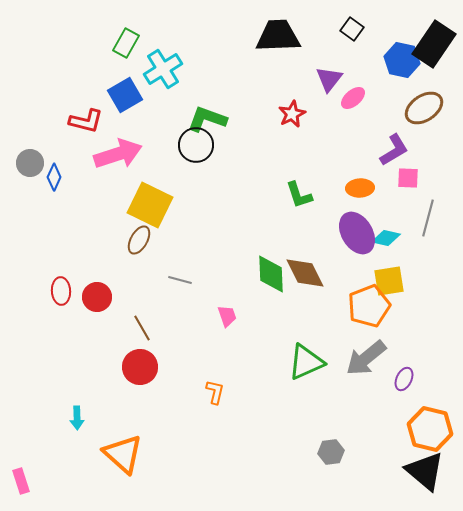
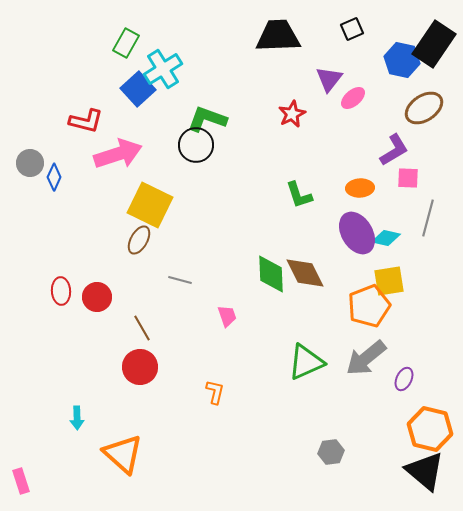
black square at (352, 29): rotated 30 degrees clockwise
blue square at (125, 95): moved 13 px right, 6 px up; rotated 12 degrees counterclockwise
